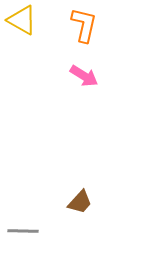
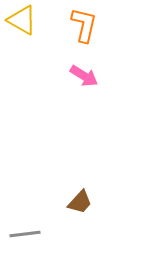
gray line: moved 2 px right, 3 px down; rotated 8 degrees counterclockwise
